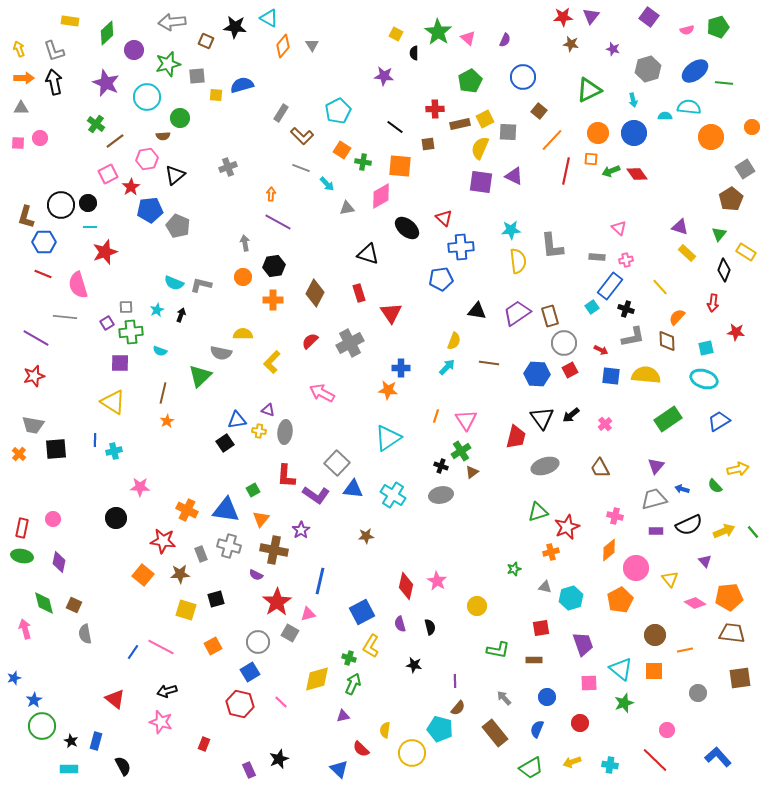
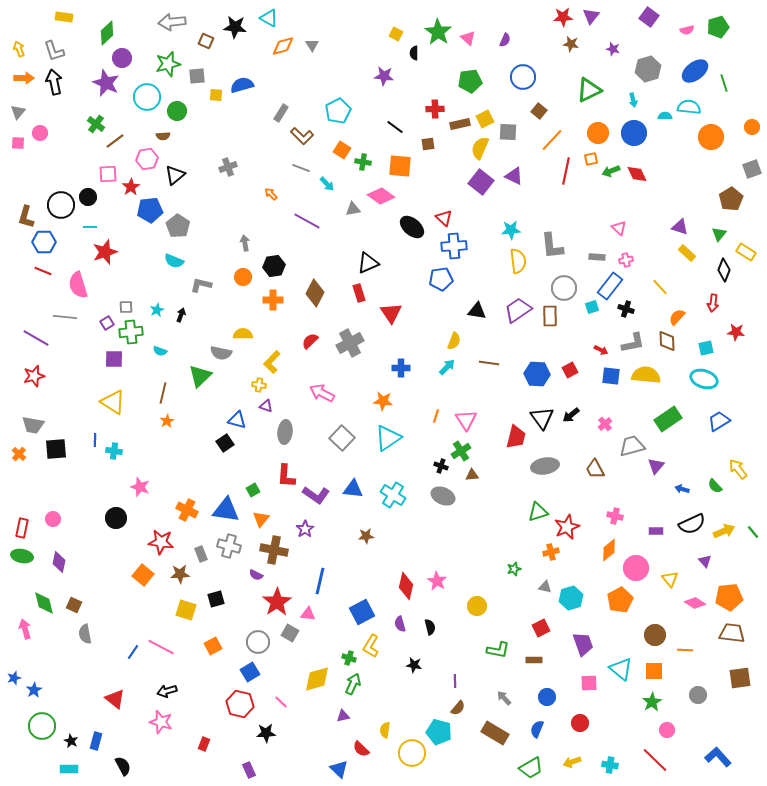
yellow rectangle at (70, 21): moved 6 px left, 4 px up
orange diamond at (283, 46): rotated 35 degrees clockwise
purple circle at (134, 50): moved 12 px left, 8 px down
green pentagon at (470, 81): rotated 20 degrees clockwise
green line at (724, 83): rotated 66 degrees clockwise
gray triangle at (21, 108): moved 3 px left, 4 px down; rotated 49 degrees counterclockwise
green circle at (180, 118): moved 3 px left, 7 px up
pink circle at (40, 138): moved 5 px up
orange square at (591, 159): rotated 16 degrees counterclockwise
gray square at (745, 169): moved 7 px right; rotated 12 degrees clockwise
pink square at (108, 174): rotated 24 degrees clockwise
red diamond at (637, 174): rotated 10 degrees clockwise
purple square at (481, 182): rotated 30 degrees clockwise
orange arrow at (271, 194): rotated 48 degrees counterclockwise
pink diamond at (381, 196): rotated 64 degrees clockwise
black circle at (88, 203): moved 6 px up
gray triangle at (347, 208): moved 6 px right, 1 px down
purple line at (278, 222): moved 29 px right, 1 px up
gray pentagon at (178, 226): rotated 10 degrees clockwise
black ellipse at (407, 228): moved 5 px right, 1 px up
blue cross at (461, 247): moved 7 px left, 1 px up
black triangle at (368, 254): moved 9 px down; rotated 40 degrees counterclockwise
red line at (43, 274): moved 3 px up
cyan semicircle at (174, 283): moved 22 px up
cyan square at (592, 307): rotated 16 degrees clockwise
purple trapezoid at (517, 313): moved 1 px right, 3 px up
brown rectangle at (550, 316): rotated 15 degrees clockwise
gray L-shape at (633, 337): moved 6 px down
gray circle at (564, 343): moved 55 px up
purple square at (120, 363): moved 6 px left, 4 px up
orange star at (388, 390): moved 5 px left, 11 px down
purple triangle at (268, 410): moved 2 px left, 4 px up
blue triangle at (237, 420): rotated 24 degrees clockwise
yellow cross at (259, 431): moved 46 px up
cyan cross at (114, 451): rotated 21 degrees clockwise
gray square at (337, 463): moved 5 px right, 25 px up
gray ellipse at (545, 466): rotated 8 degrees clockwise
brown trapezoid at (600, 468): moved 5 px left, 1 px down
yellow arrow at (738, 469): rotated 115 degrees counterclockwise
brown triangle at (472, 472): moved 3 px down; rotated 32 degrees clockwise
pink star at (140, 487): rotated 18 degrees clockwise
gray ellipse at (441, 495): moved 2 px right, 1 px down; rotated 35 degrees clockwise
gray trapezoid at (654, 499): moved 22 px left, 53 px up
black semicircle at (689, 525): moved 3 px right, 1 px up
purple star at (301, 530): moved 4 px right, 1 px up
red star at (163, 541): moved 2 px left, 1 px down
pink triangle at (308, 614): rotated 21 degrees clockwise
red square at (541, 628): rotated 18 degrees counterclockwise
orange line at (685, 650): rotated 14 degrees clockwise
gray circle at (698, 693): moved 2 px down
blue star at (34, 700): moved 10 px up
green star at (624, 703): moved 28 px right, 1 px up; rotated 12 degrees counterclockwise
cyan pentagon at (440, 729): moved 1 px left, 3 px down
brown rectangle at (495, 733): rotated 20 degrees counterclockwise
black star at (279, 759): moved 13 px left, 26 px up; rotated 18 degrees clockwise
